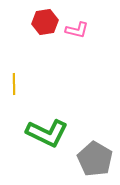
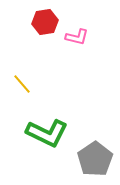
pink L-shape: moved 7 px down
yellow line: moved 8 px right; rotated 40 degrees counterclockwise
gray pentagon: rotated 8 degrees clockwise
